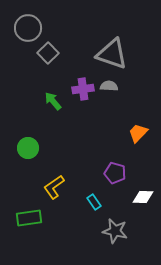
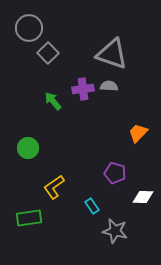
gray circle: moved 1 px right
cyan rectangle: moved 2 px left, 4 px down
